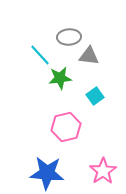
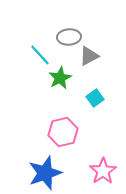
gray triangle: rotated 35 degrees counterclockwise
green star: rotated 20 degrees counterclockwise
cyan square: moved 2 px down
pink hexagon: moved 3 px left, 5 px down
blue star: moved 2 px left; rotated 24 degrees counterclockwise
